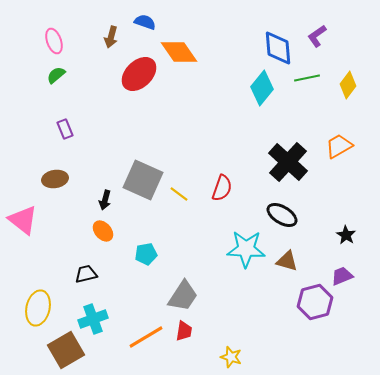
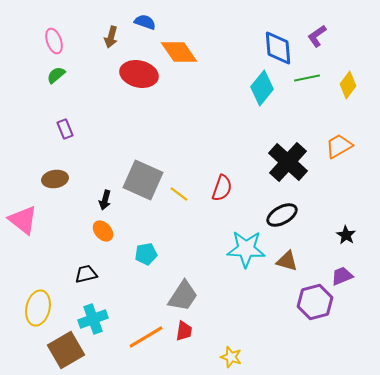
red ellipse: rotated 57 degrees clockwise
black ellipse: rotated 60 degrees counterclockwise
